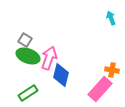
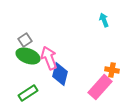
cyan arrow: moved 7 px left, 2 px down
gray square: rotated 24 degrees clockwise
pink arrow: rotated 40 degrees counterclockwise
blue diamond: moved 1 px left, 1 px up
pink rectangle: moved 2 px up
